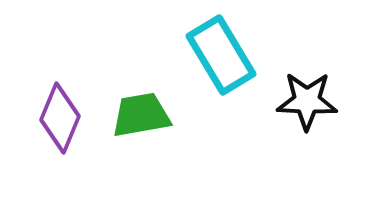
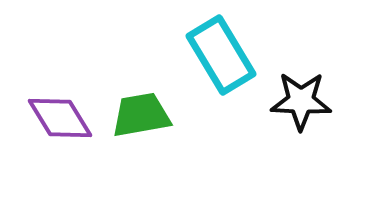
black star: moved 6 px left
purple diamond: rotated 54 degrees counterclockwise
